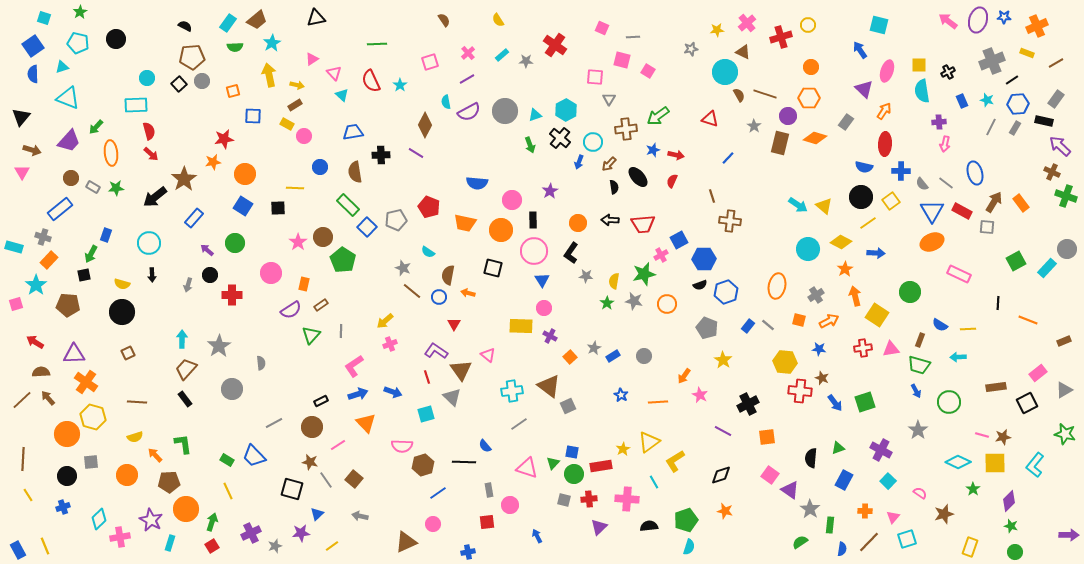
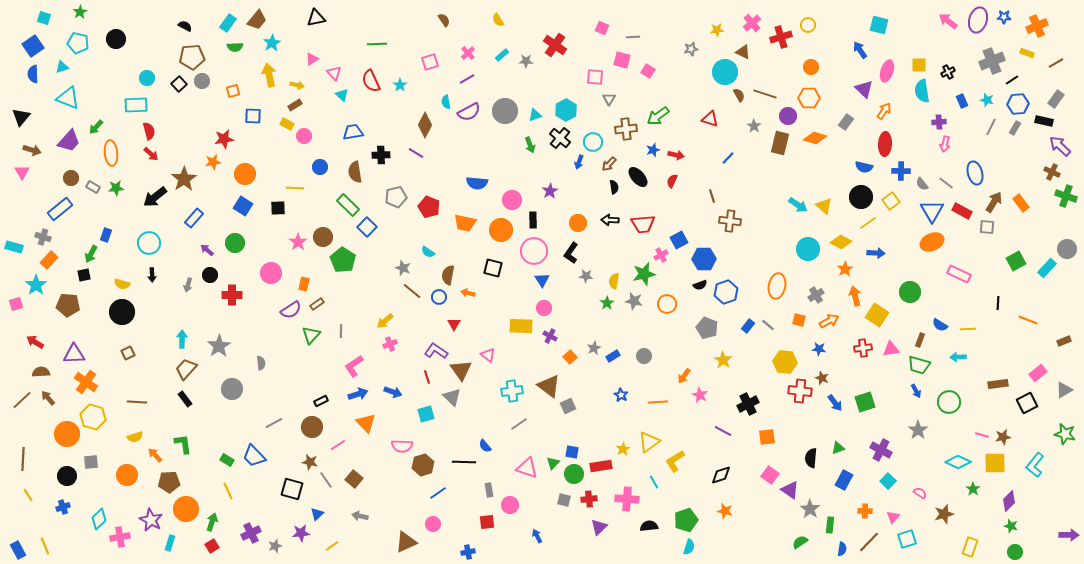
brown trapezoid at (257, 20): rotated 10 degrees counterclockwise
pink cross at (747, 23): moved 5 px right
gray pentagon at (396, 220): moved 23 px up
brown rectangle at (321, 305): moved 4 px left, 1 px up
brown rectangle at (996, 387): moved 2 px right, 3 px up
